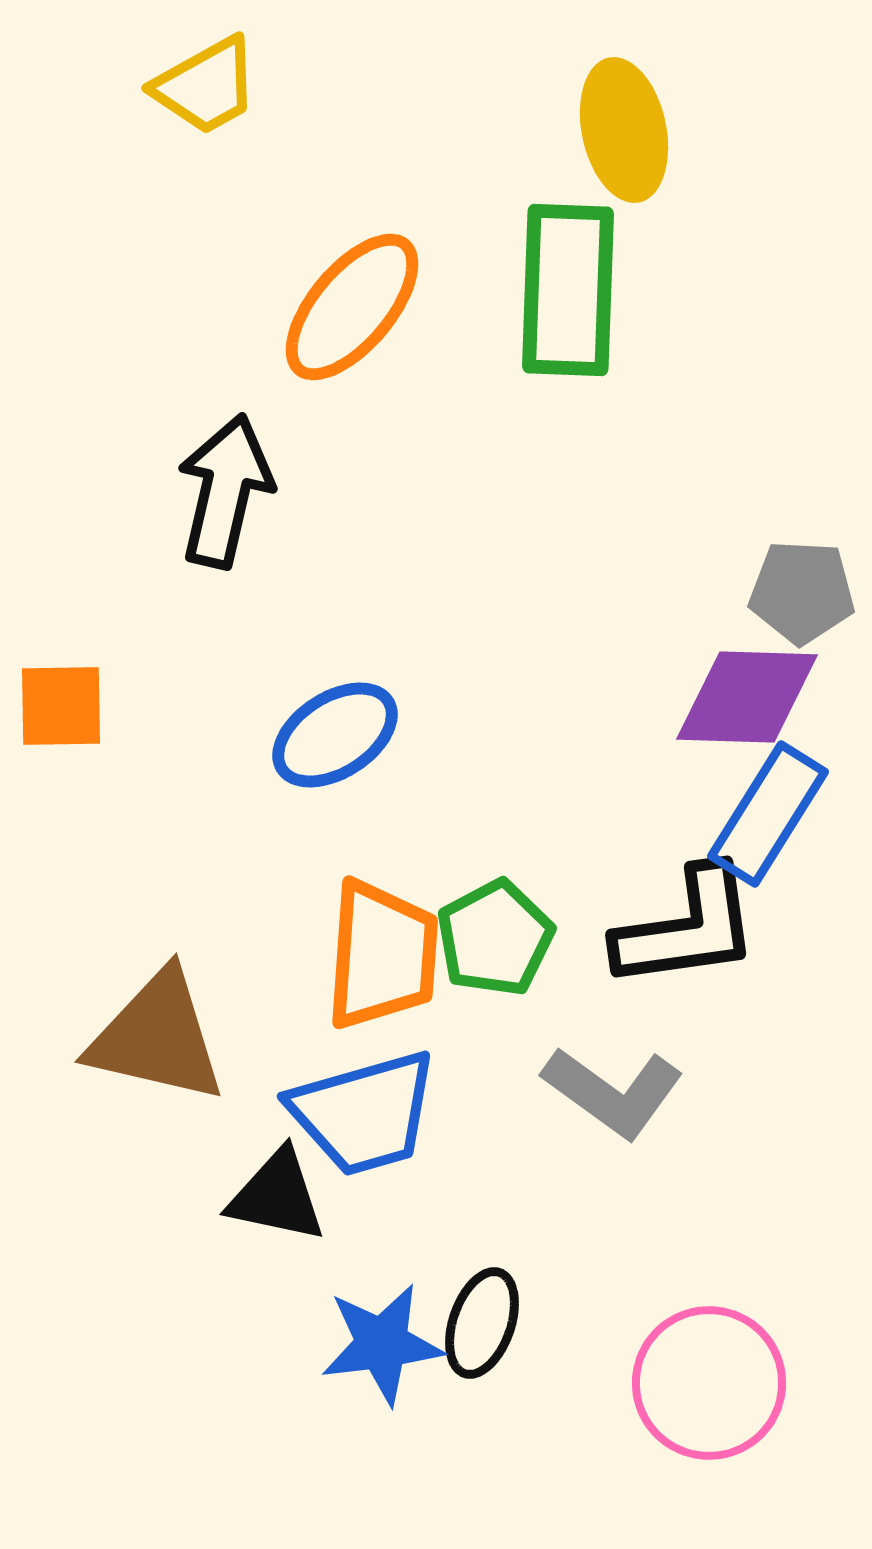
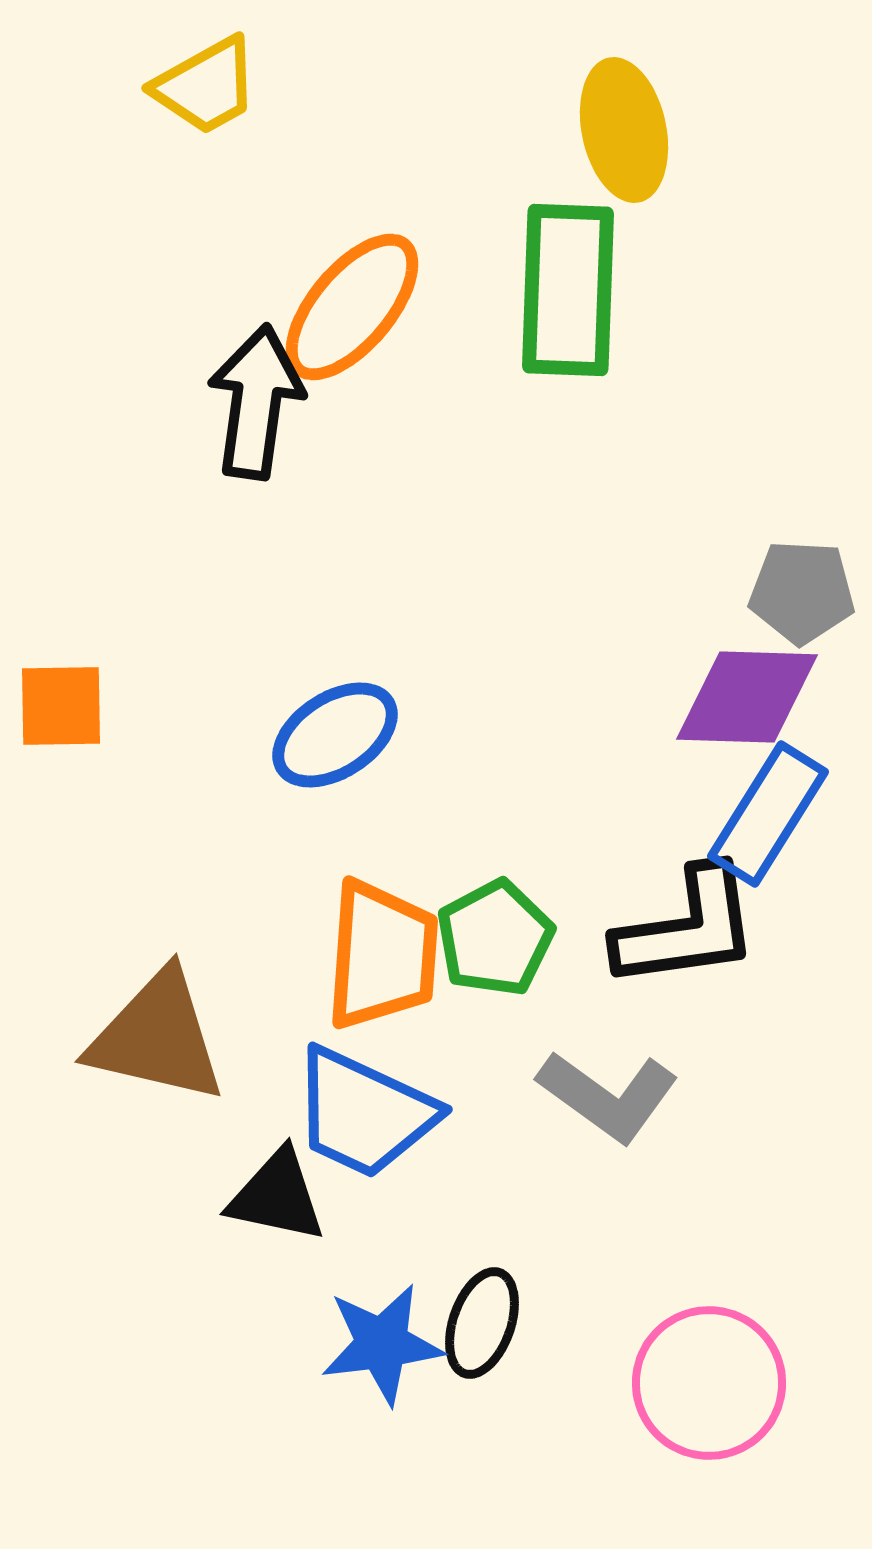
black arrow: moved 31 px right, 89 px up; rotated 5 degrees counterclockwise
gray L-shape: moved 5 px left, 4 px down
blue trapezoid: rotated 41 degrees clockwise
